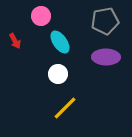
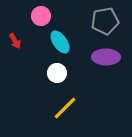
white circle: moved 1 px left, 1 px up
